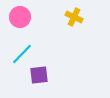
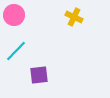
pink circle: moved 6 px left, 2 px up
cyan line: moved 6 px left, 3 px up
